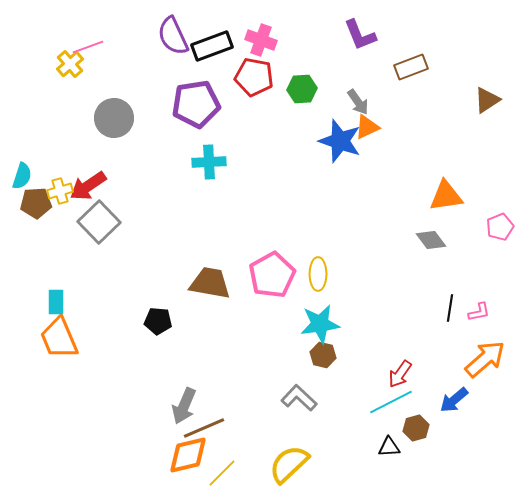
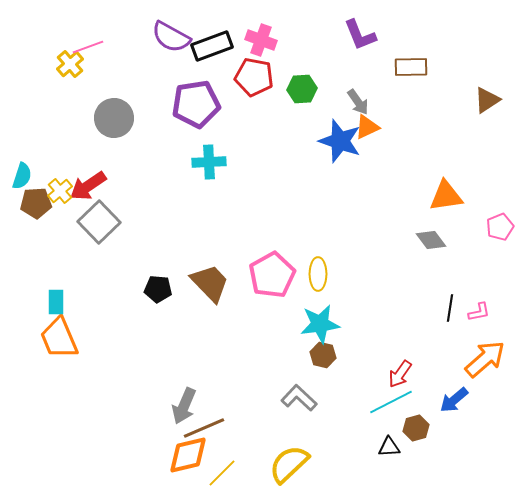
purple semicircle at (173, 36): moved 2 px left, 1 px down; rotated 36 degrees counterclockwise
brown rectangle at (411, 67): rotated 20 degrees clockwise
yellow cross at (60, 191): rotated 25 degrees counterclockwise
brown trapezoid at (210, 283): rotated 36 degrees clockwise
black pentagon at (158, 321): moved 32 px up
